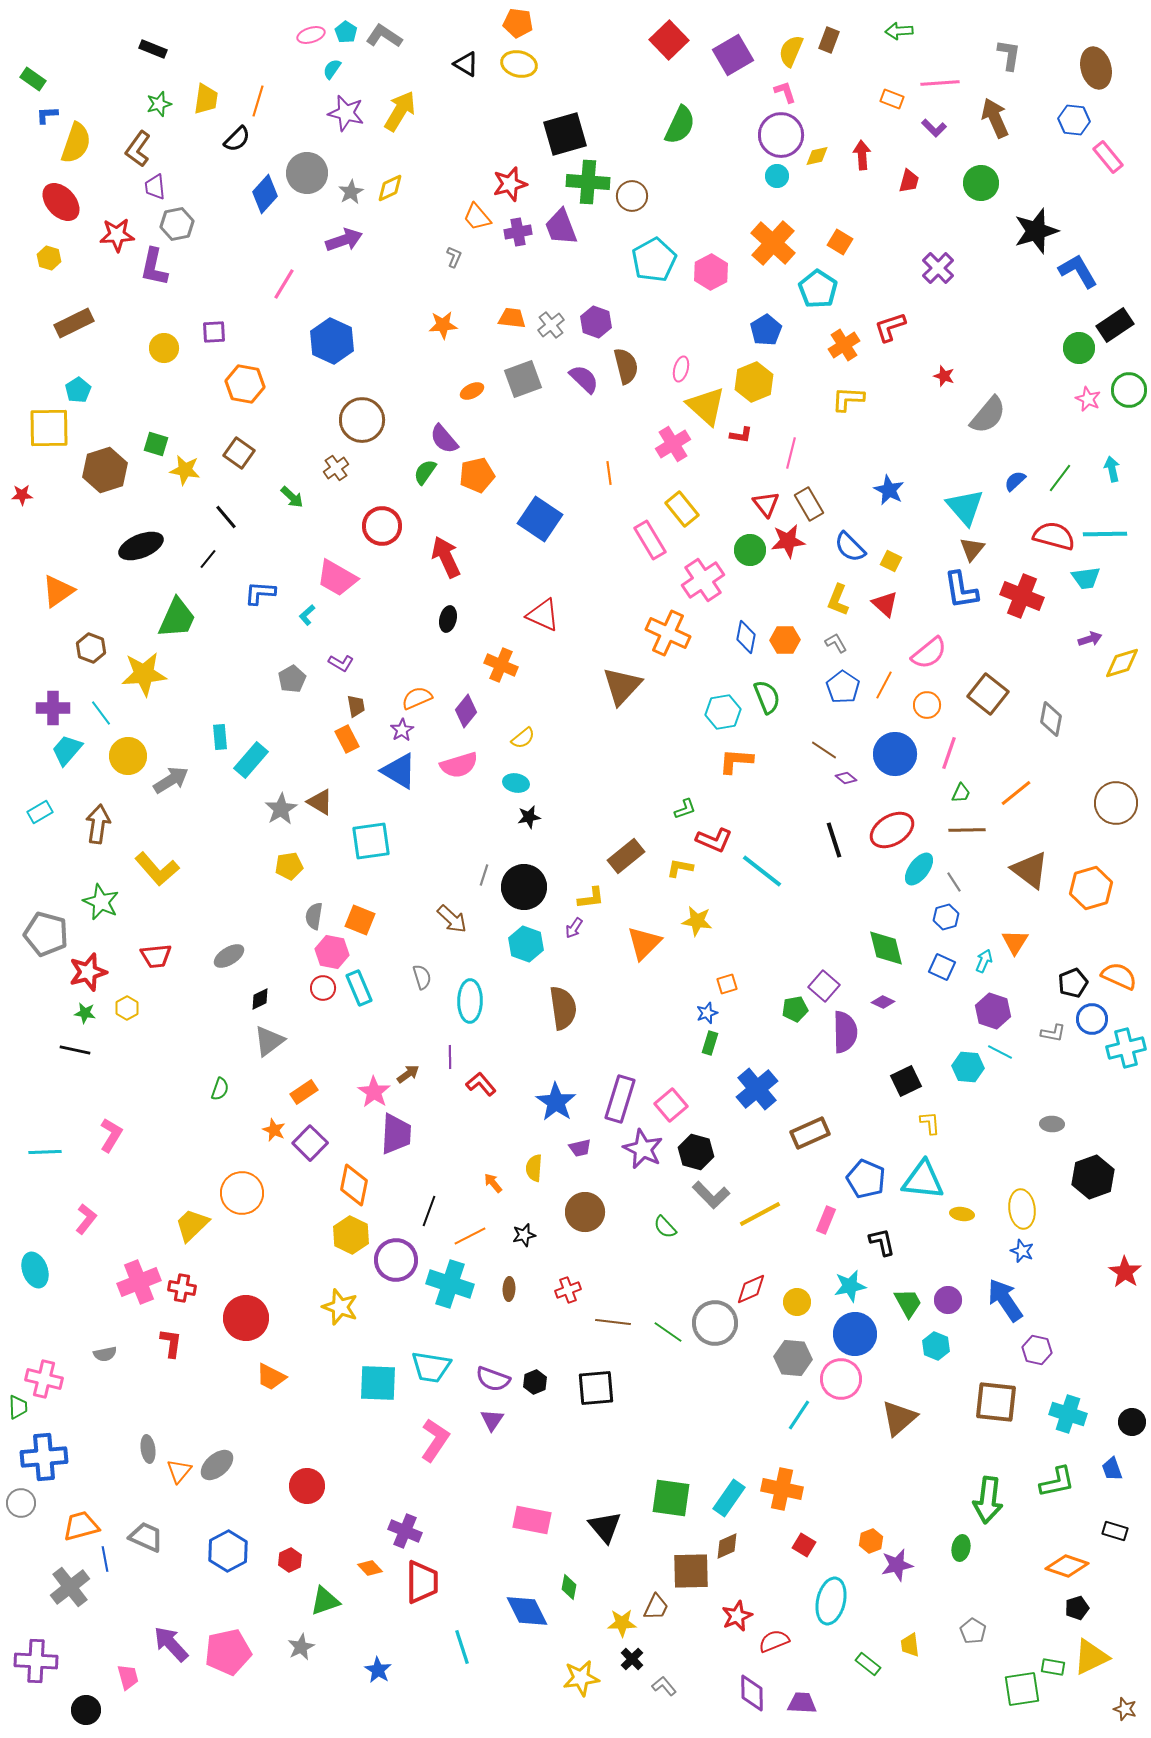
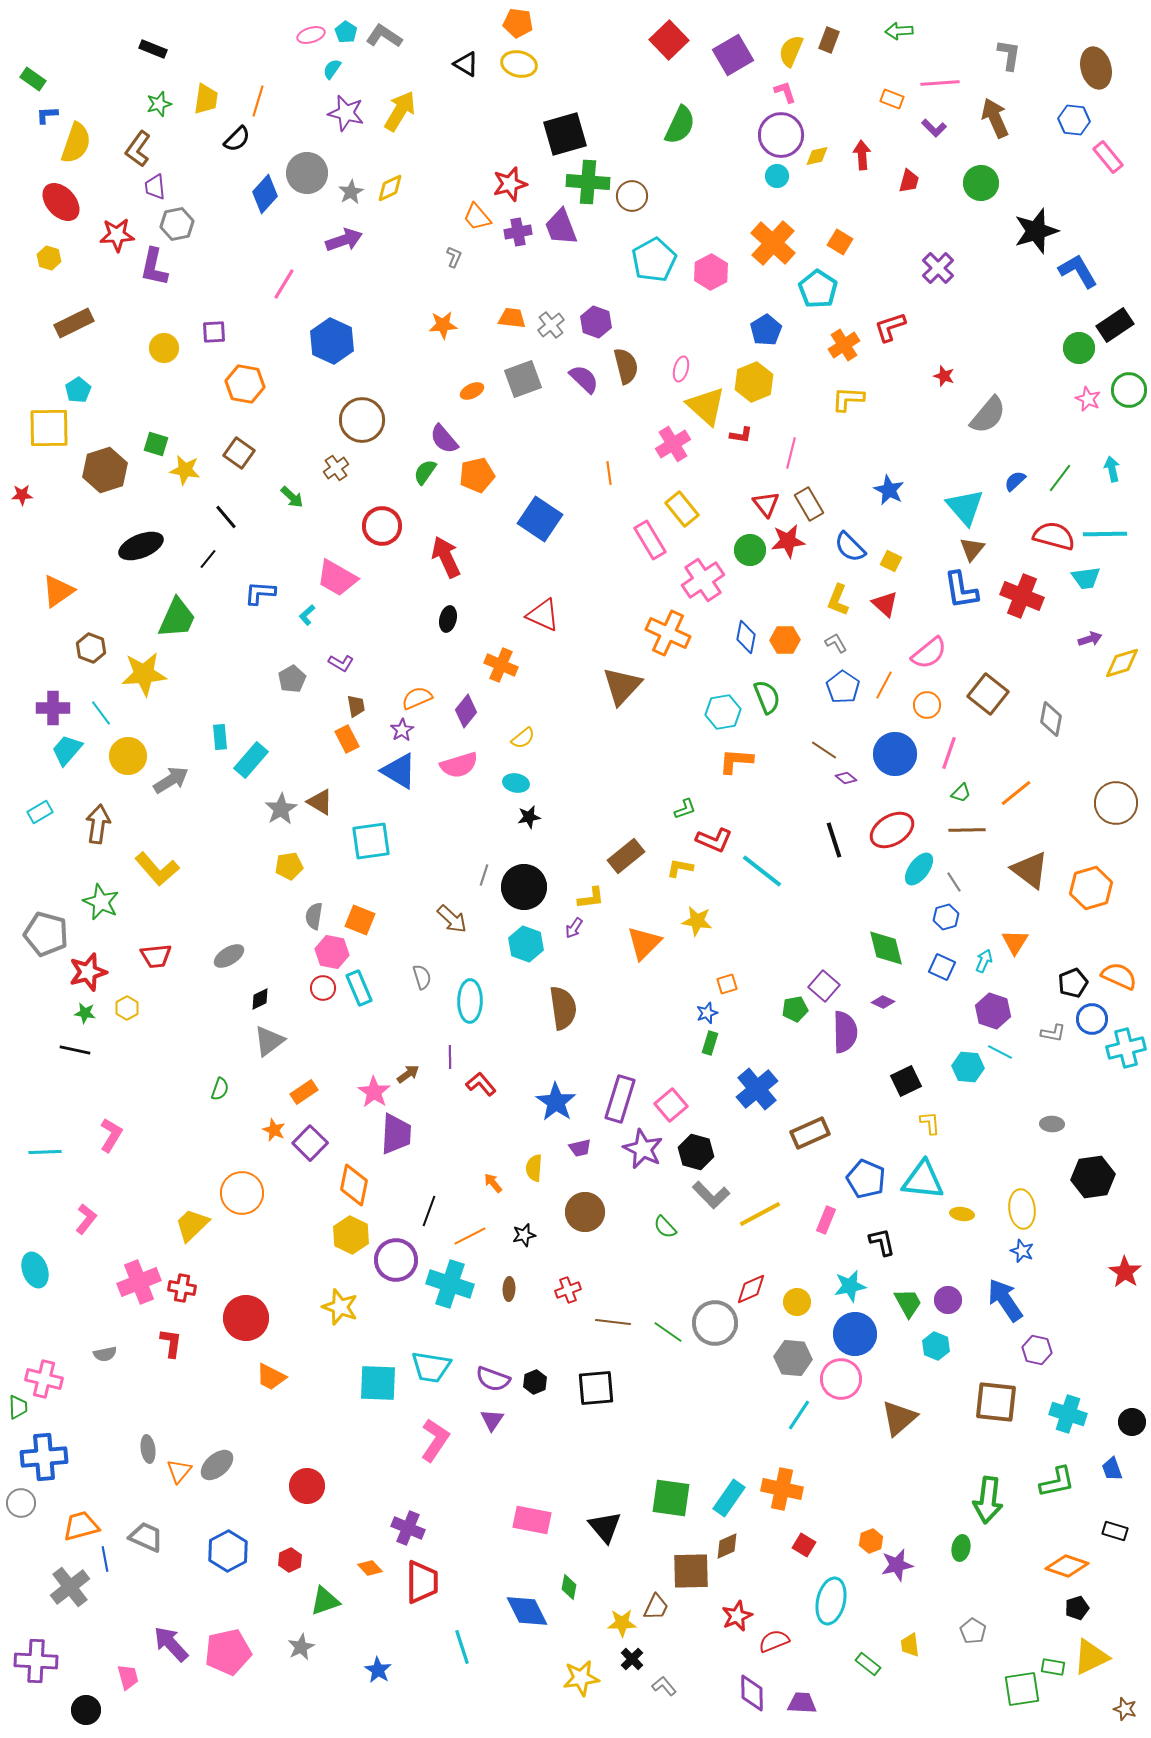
green trapezoid at (961, 793): rotated 20 degrees clockwise
black hexagon at (1093, 1177): rotated 12 degrees clockwise
purple cross at (405, 1531): moved 3 px right, 3 px up
